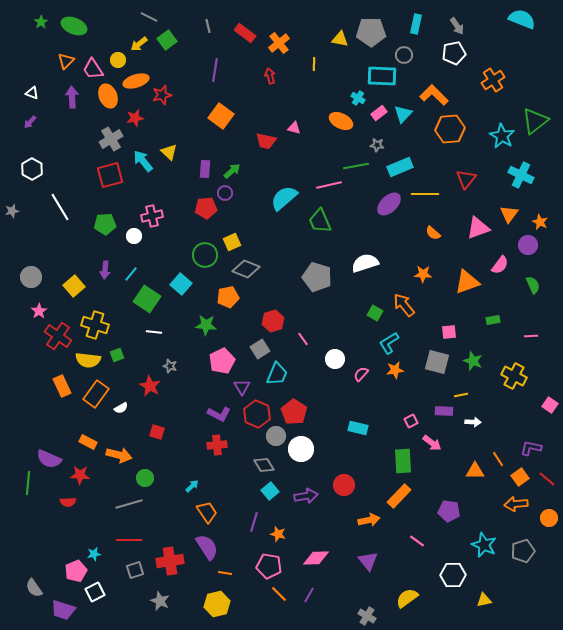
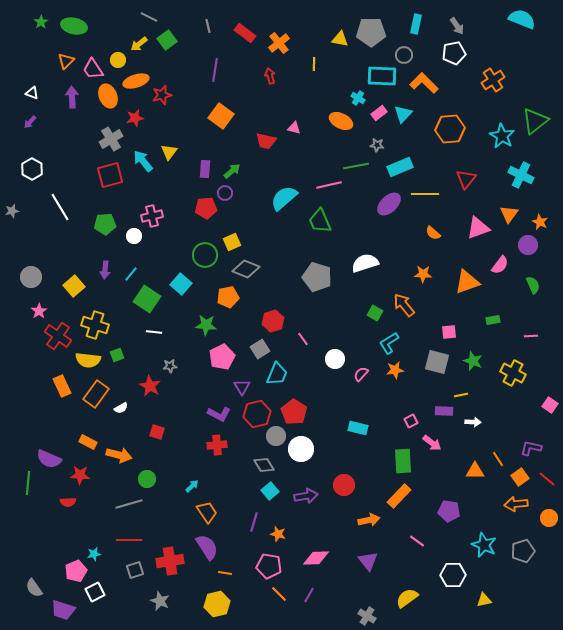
green ellipse at (74, 26): rotated 10 degrees counterclockwise
orange L-shape at (434, 95): moved 10 px left, 12 px up
yellow triangle at (169, 152): rotated 24 degrees clockwise
pink pentagon at (222, 361): moved 4 px up
gray star at (170, 366): rotated 24 degrees counterclockwise
yellow cross at (514, 376): moved 1 px left, 3 px up
red hexagon at (257, 414): rotated 24 degrees clockwise
green circle at (145, 478): moved 2 px right, 1 px down
